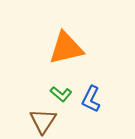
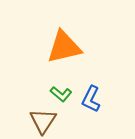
orange triangle: moved 2 px left, 1 px up
